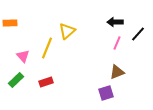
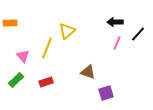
brown triangle: moved 29 px left; rotated 42 degrees clockwise
